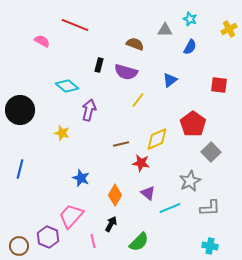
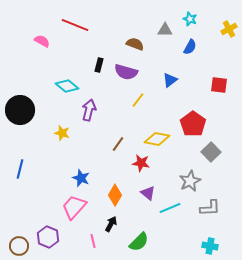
yellow diamond: rotated 35 degrees clockwise
brown line: moved 3 px left; rotated 42 degrees counterclockwise
pink trapezoid: moved 3 px right, 9 px up
